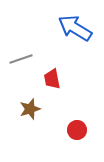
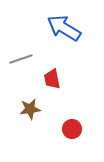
blue arrow: moved 11 px left
brown star: rotated 10 degrees clockwise
red circle: moved 5 px left, 1 px up
